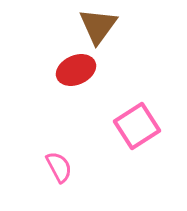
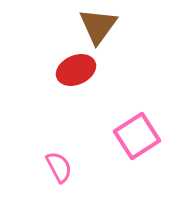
pink square: moved 10 px down
